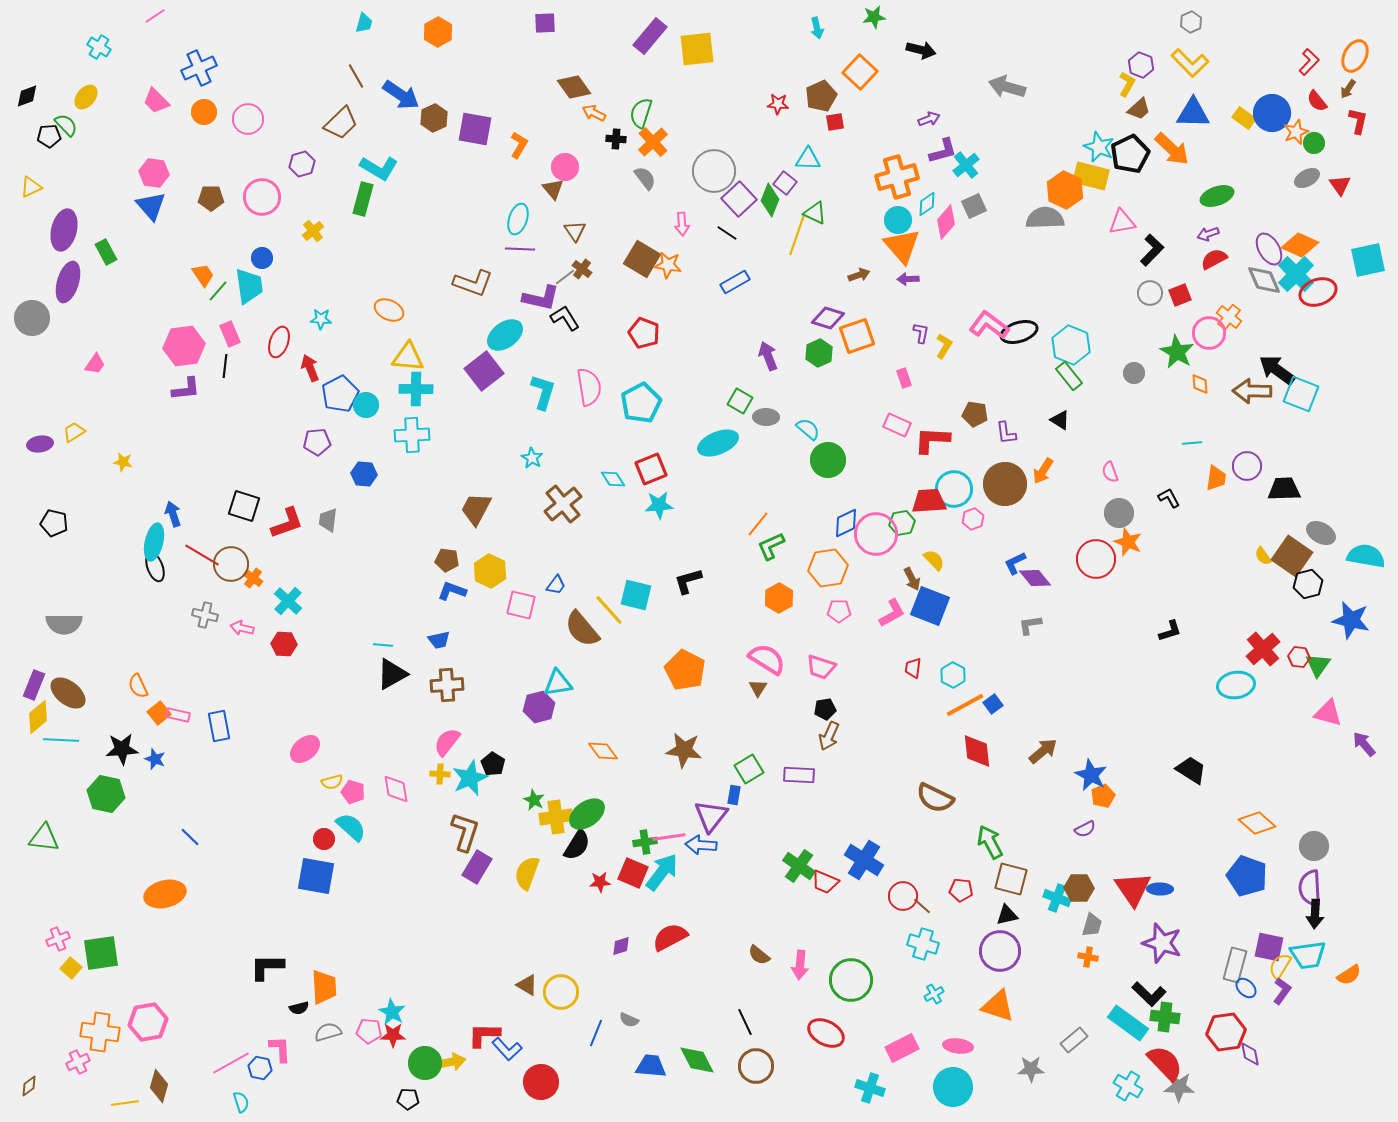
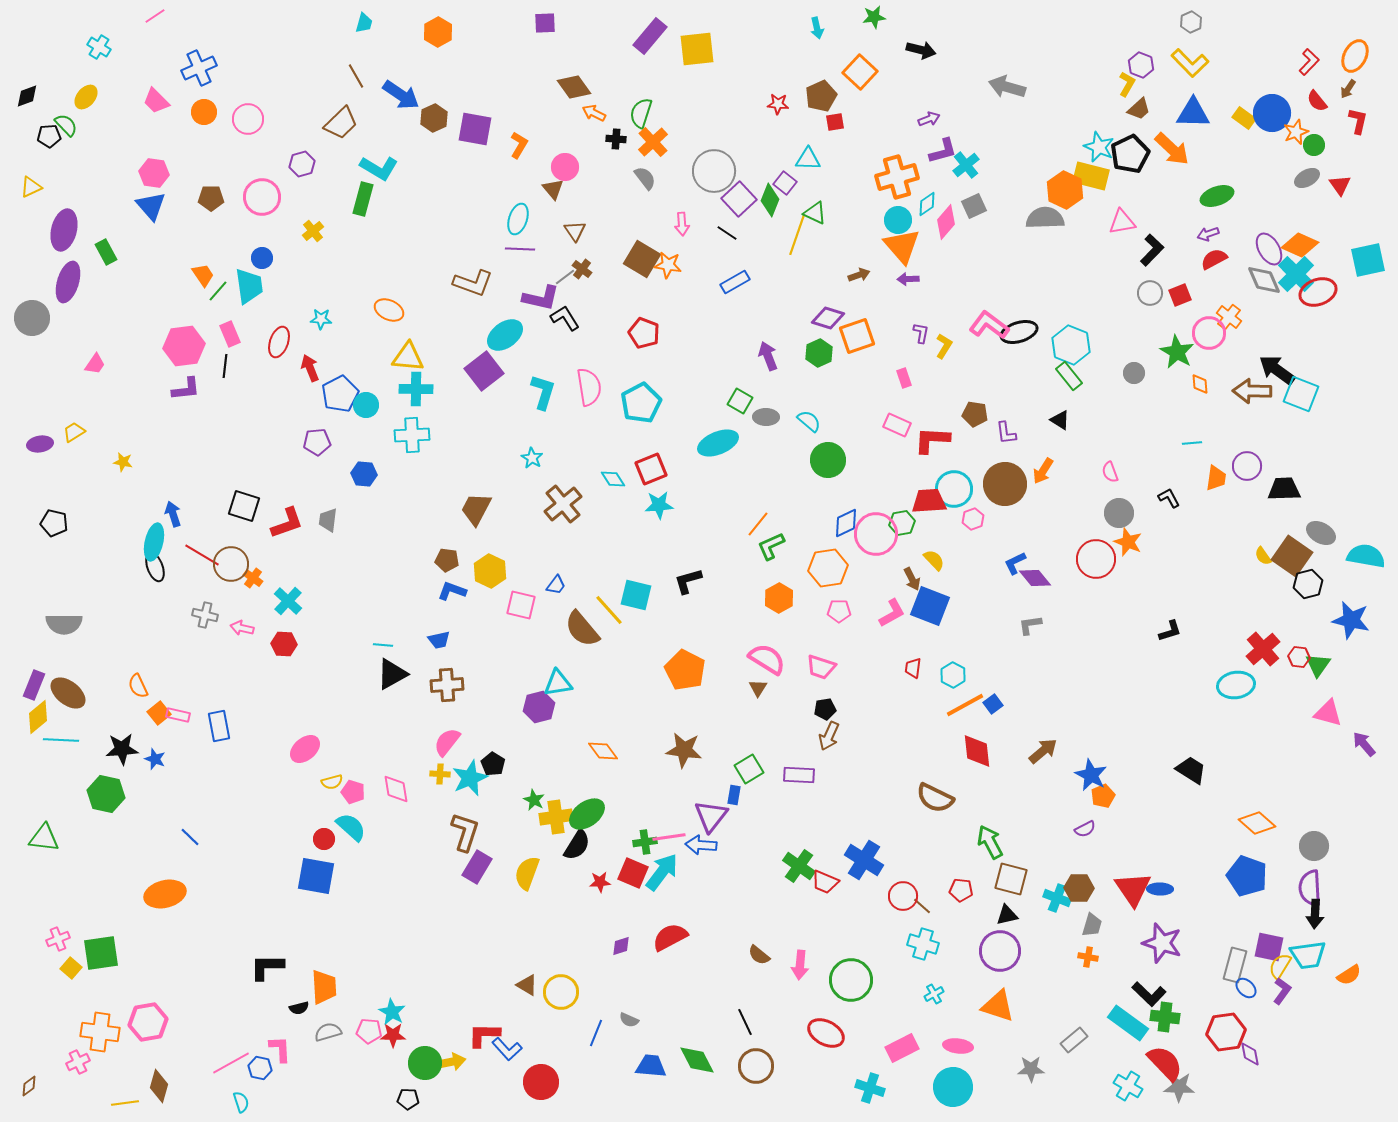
green circle at (1314, 143): moved 2 px down
cyan semicircle at (808, 429): moved 1 px right, 8 px up
